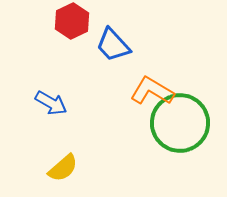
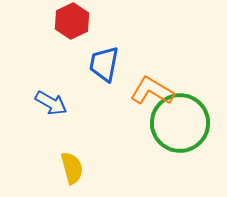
blue trapezoid: moved 9 px left, 19 px down; rotated 54 degrees clockwise
yellow semicircle: moved 9 px right; rotated 64 degrees counterclockwise
